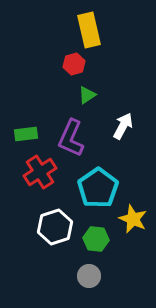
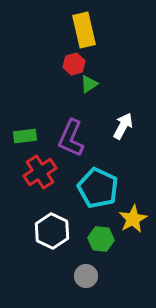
yellow rectangle: moved 5 px left
green triangle: moved 2 px right, 11 px up
green rectangle: moved 1 px left, 2 px down
cyan pentagon: rotated 12 degrees counterclockwise
yellow star: rotated 20 degrees clockwise
white hexagon: moved 3 px left, 4 px down; rotated 16 degrees counterclockwise
green hexagon: moved 5 px right
gray circle: moved 3 px left
